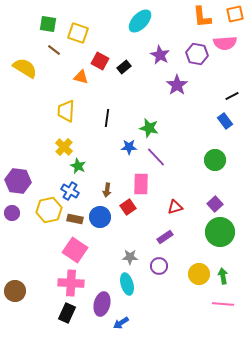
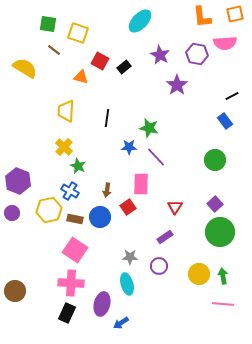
purple hexagon at (18, 181): rotated 15 degrees clockwise
red triangle at (175, 207): rotated 42 degrees counterclockwise
